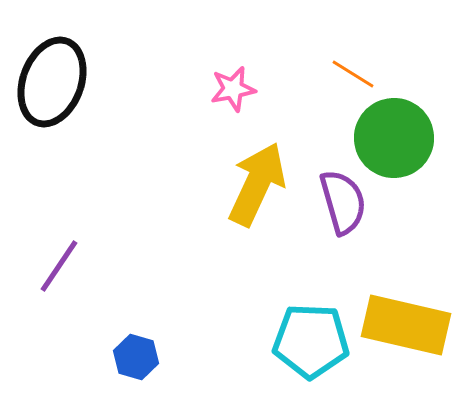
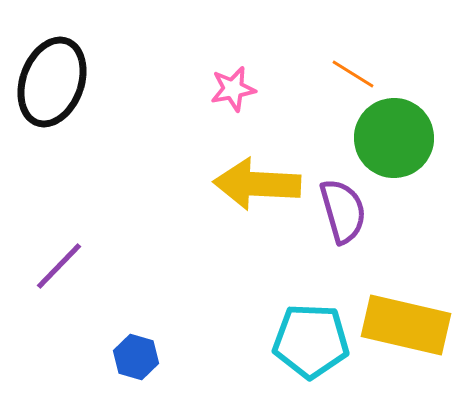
yellow arrow: rotated 112 degrees counterclockwise
purple semicircle: moved 9 px down
purple line: rotated 10 degrees clockwise
